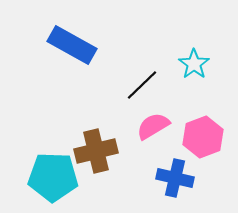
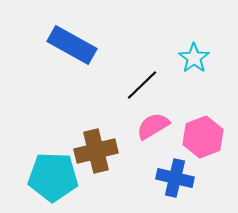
cyan star: moved 6 px up
